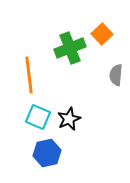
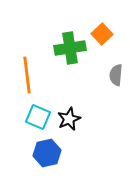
green cross: rotated 12 degrees clockwise
orange line: moved 2 px left
